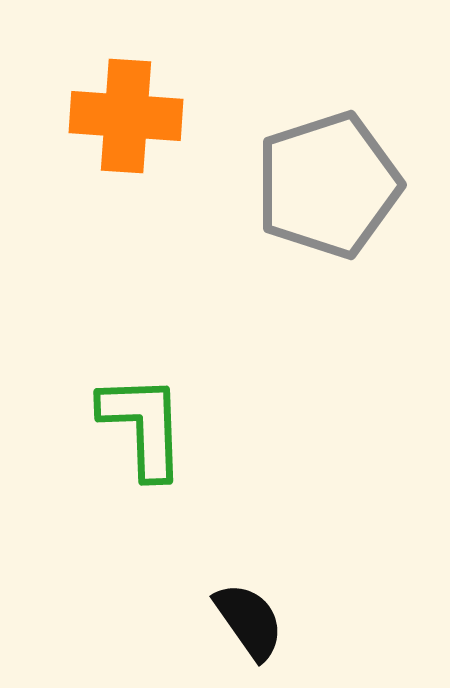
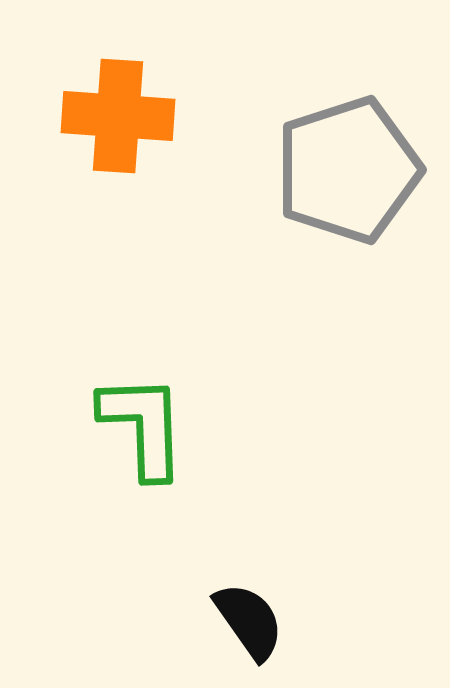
orange cross: moved 8 px left
gray pentagon: moved 20 px right, 15 px up
